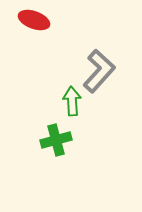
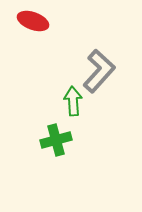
red ellipse: moved 1 px left, 1 px down
green arrow: moved 1 px right
